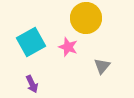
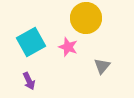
purple arrow: moved 3 px left, 3 px up
